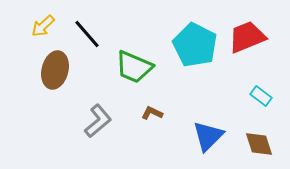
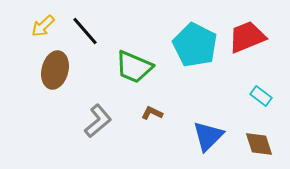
black line: moved 2 px left, 3 px up
